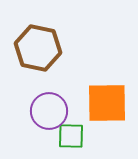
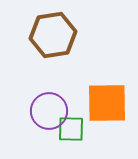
brown hexagon: moved 15 px right, 13 px up; rotated 21 degrees counterclockwise
green square: moved 7 px up
